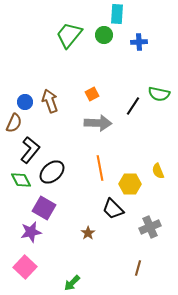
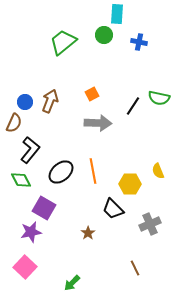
green trapezoid: moved 6 px left, 7 px down; rotated 12 degrees clockwise
blue cross: rotated 14 degrees clockwise
green semicircle: moved 4 px down
brown arrow: rotated 40 degrees clockwise
orange line: moved 7 px left, 3 px down
black ellipse: moved 9 px right
gray cross: moved 3 px up
brown line: moved 3 px left; rotated 42 degrees counterclockwise
